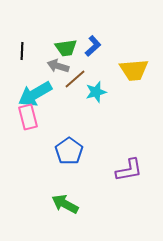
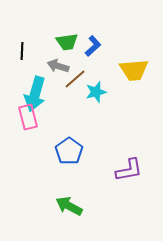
green trapezoid: moved 1 px right, 6 px up
cyan arrow: rotated 44 degrees counterclockwise
green arrow: moved 4 px right, 2 px down
